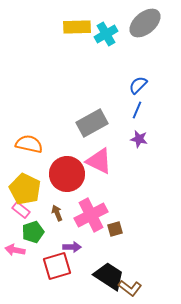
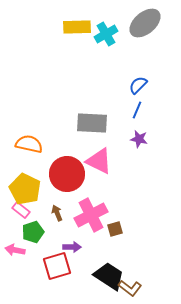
gray rectangle: rotated 32 degrees clockwise
